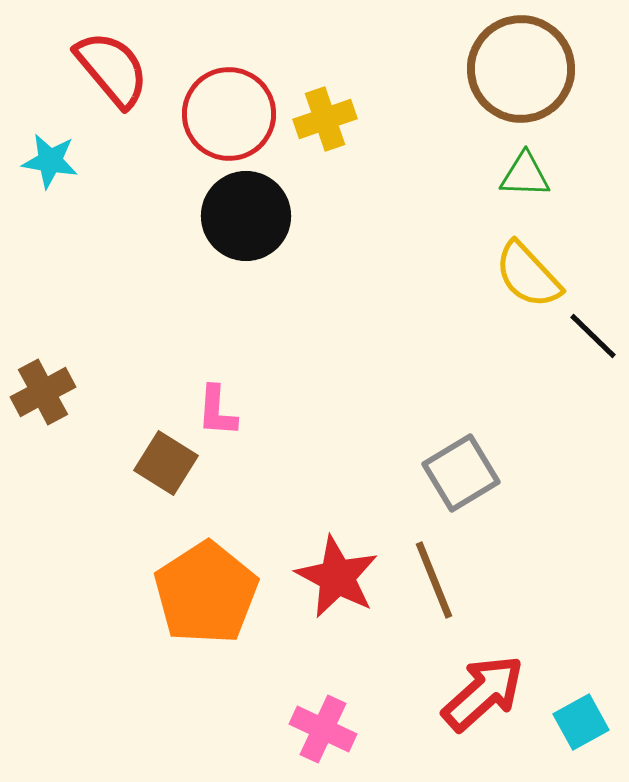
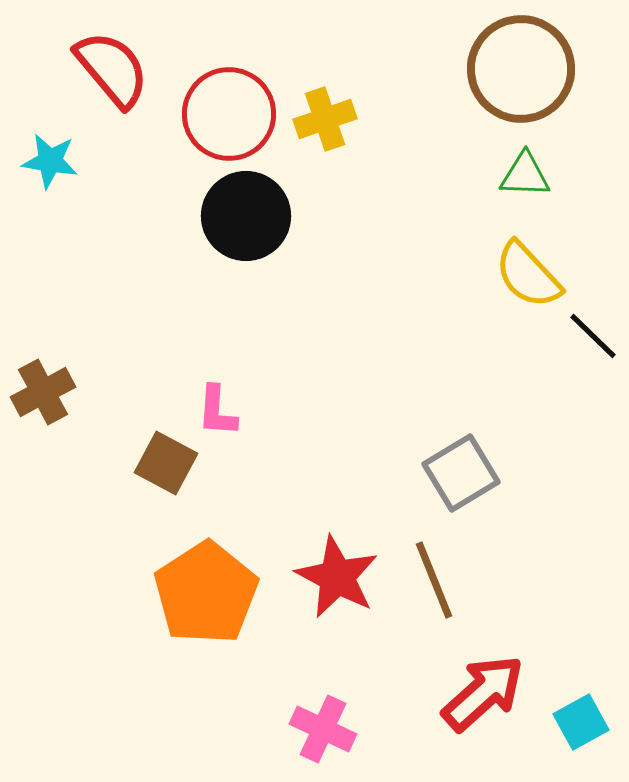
brown square: rotated 4 degrees counterclockwise
